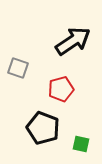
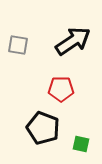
gray square: moved 23 px up; rotated 10 degrees counterclockwise
red pentagon: rotated 15 degrees clockwise
